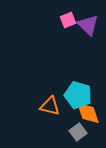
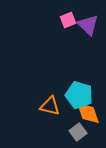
cyan pentagon: moved 1 px right
